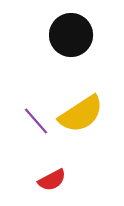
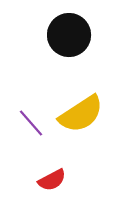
black circle: moved 2 px left
purple line: moved 5 px left, 2 px down
